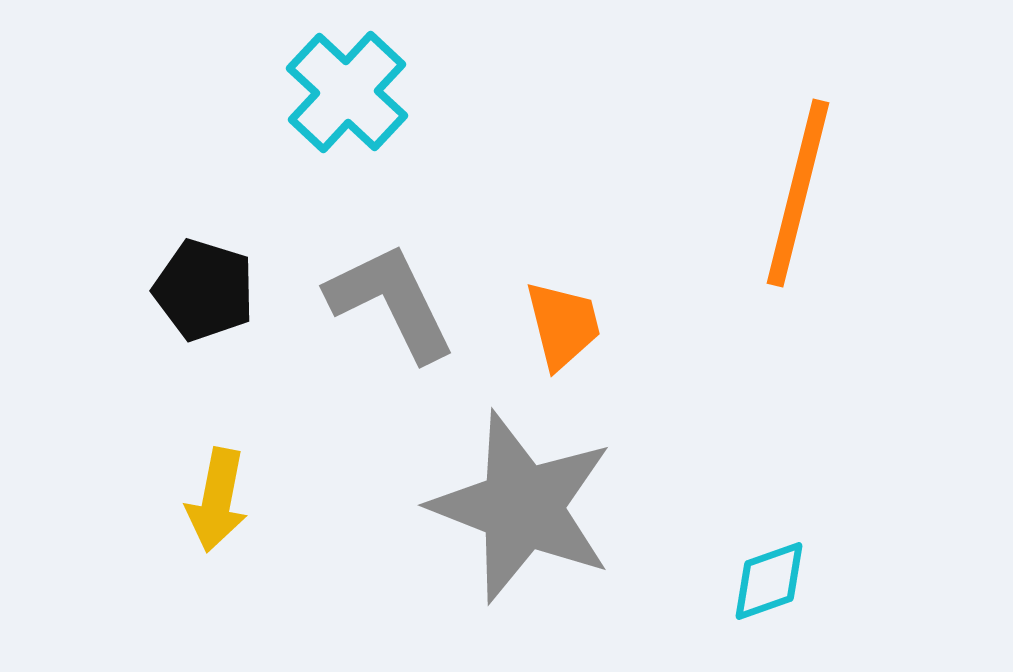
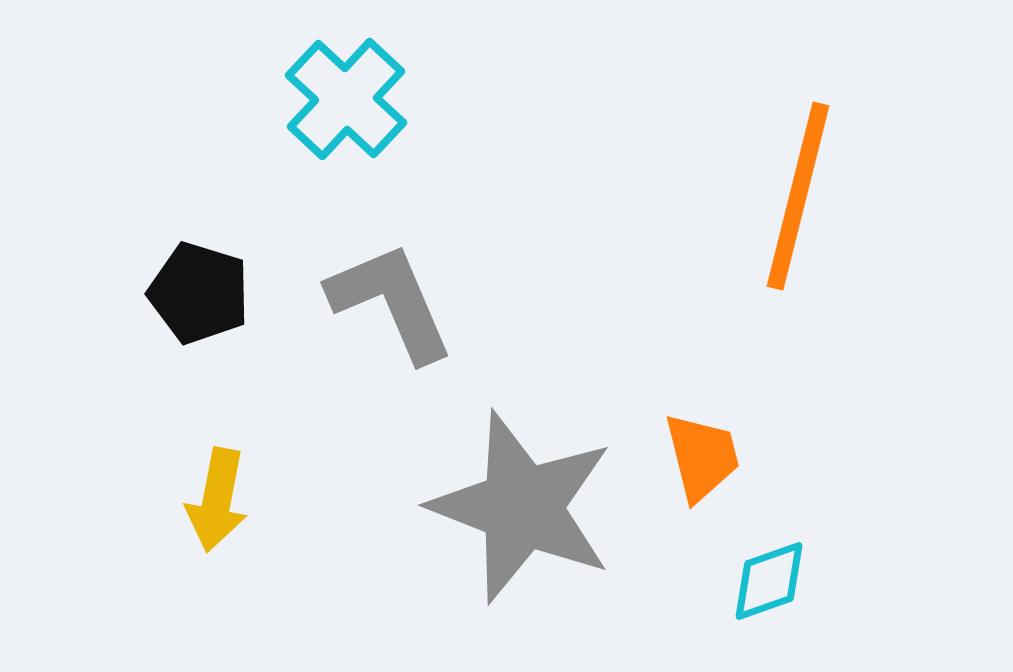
cyan cross: moved 1 px left, 7 px down
orange line: moved 3 px down
black pentagon: moved 5 px left, 3 px down
gray L-shape: rotated 3 degrees clockwise
orange trapezoid: moved 139 px right, 132 px down
